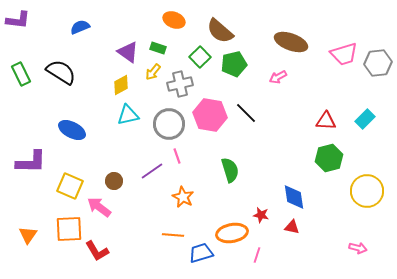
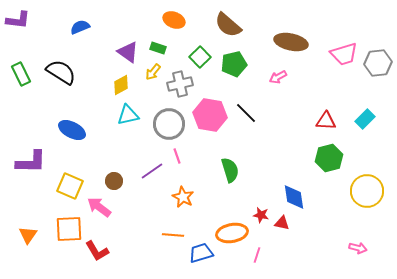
brown semicircle at (220, 31): moved 8 px right, 6 px up
brown ellipse at (291, 42): rotated 8 degrees counterclockwise
red triangle at (292, 227): moved 10 px left, 4 px up
